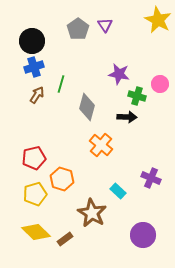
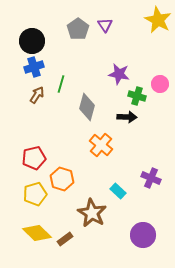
yellow diamond: moved 1 px right, 1 px down
